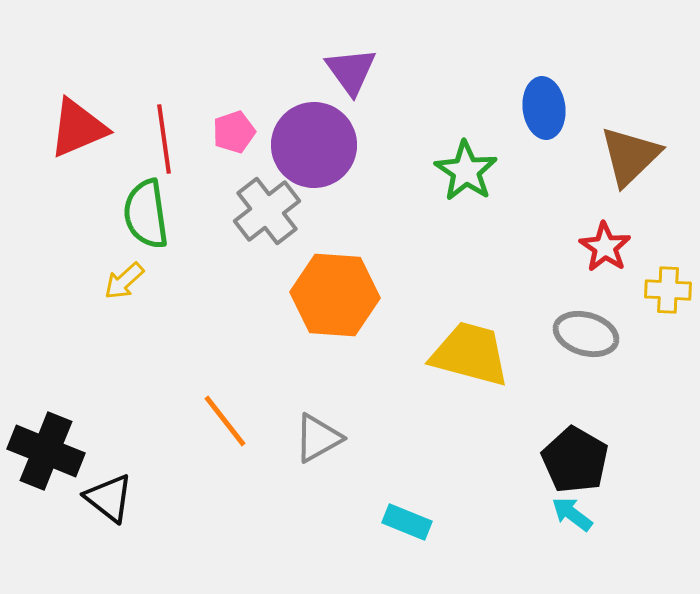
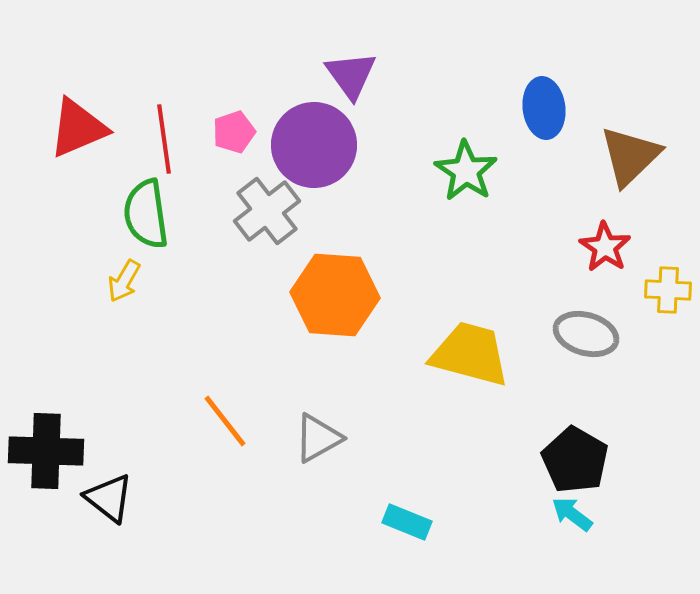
purple triangle: moved 4 px down
yellow arrow: rotated 18 degrees counterclockwise
black cross: rotated 20 degrees counterclockwise
